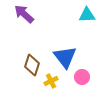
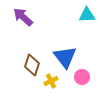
purple arrow: moved 1 px left, 3 px down
